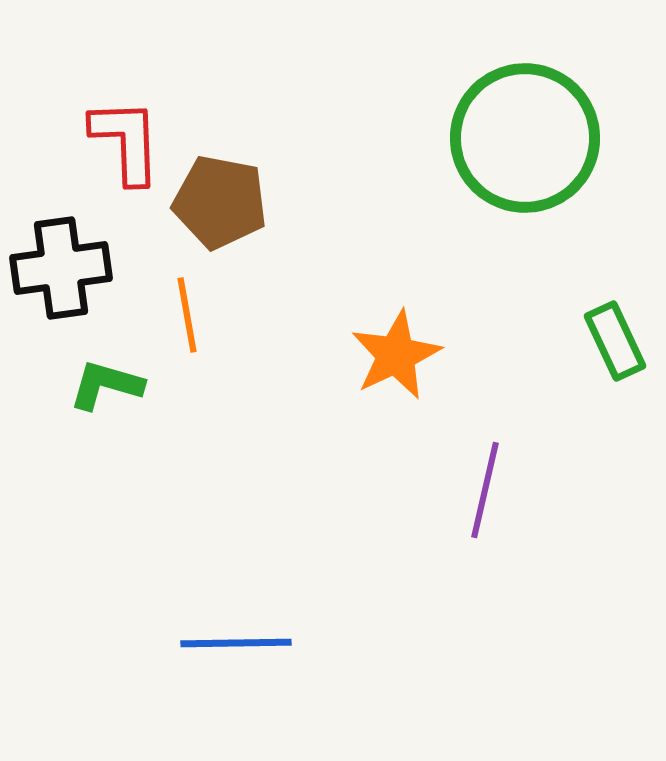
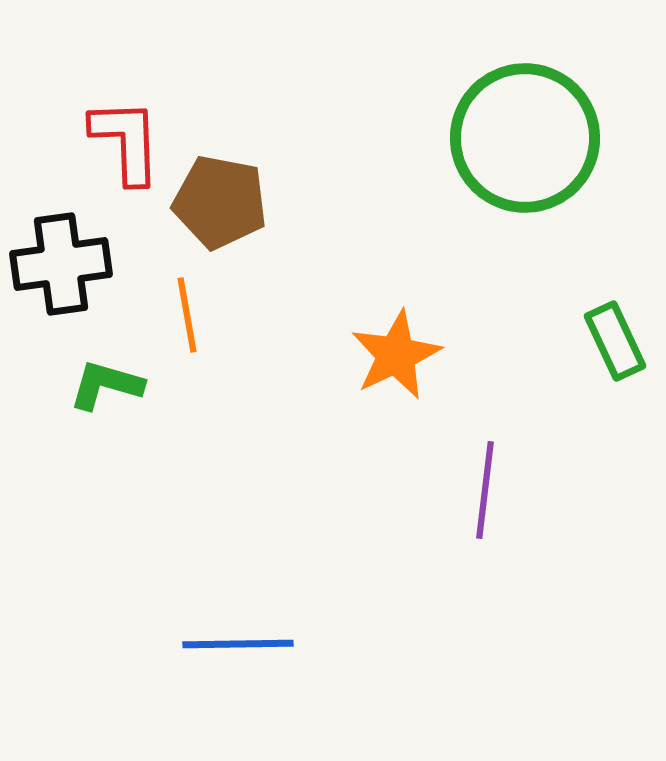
black cross: moved 4 px up
purple line: rotated 6 degrees counterclockwise
blue line: moved 2 px right, 1 px down
